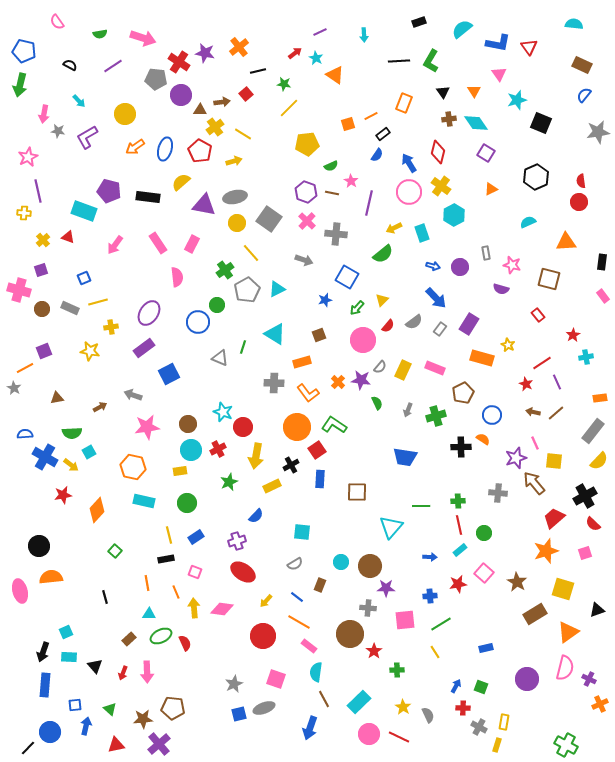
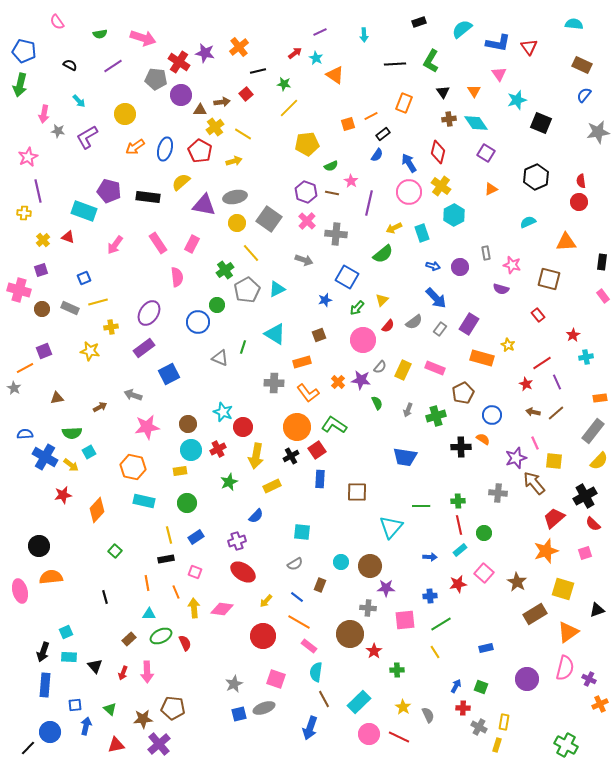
black line at (399, 61): moved 4 px left, 3 px down
black cross at (291, 465): moved 9 px up
